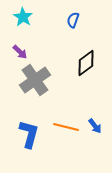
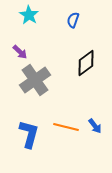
cyan star: moved 6 px right, 2 px up
